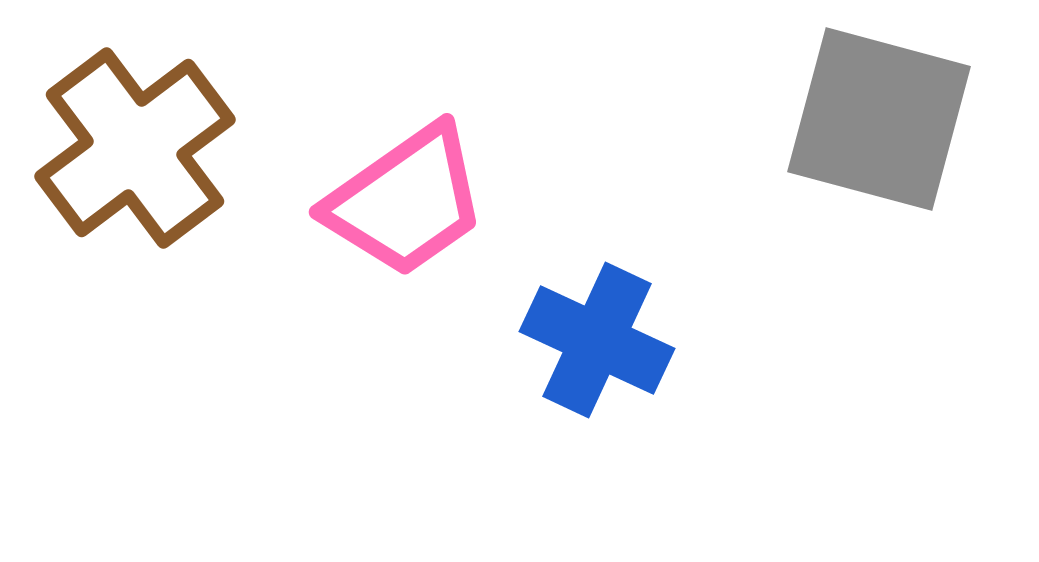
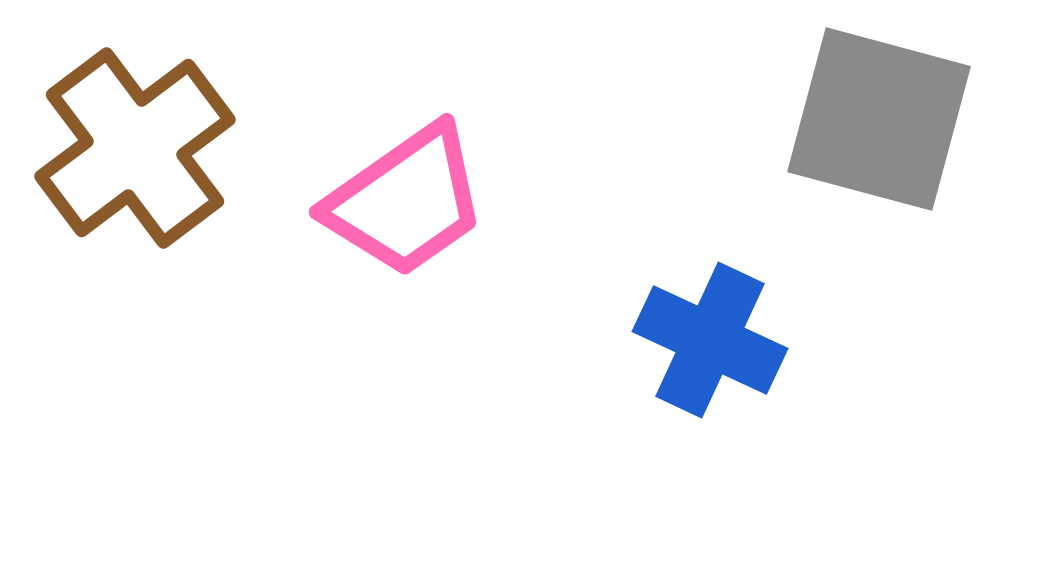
blue cross: moved 113 px right
